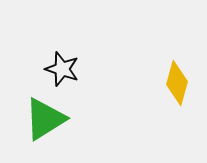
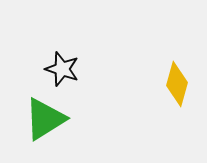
yellow diamond: moved 1 px down
